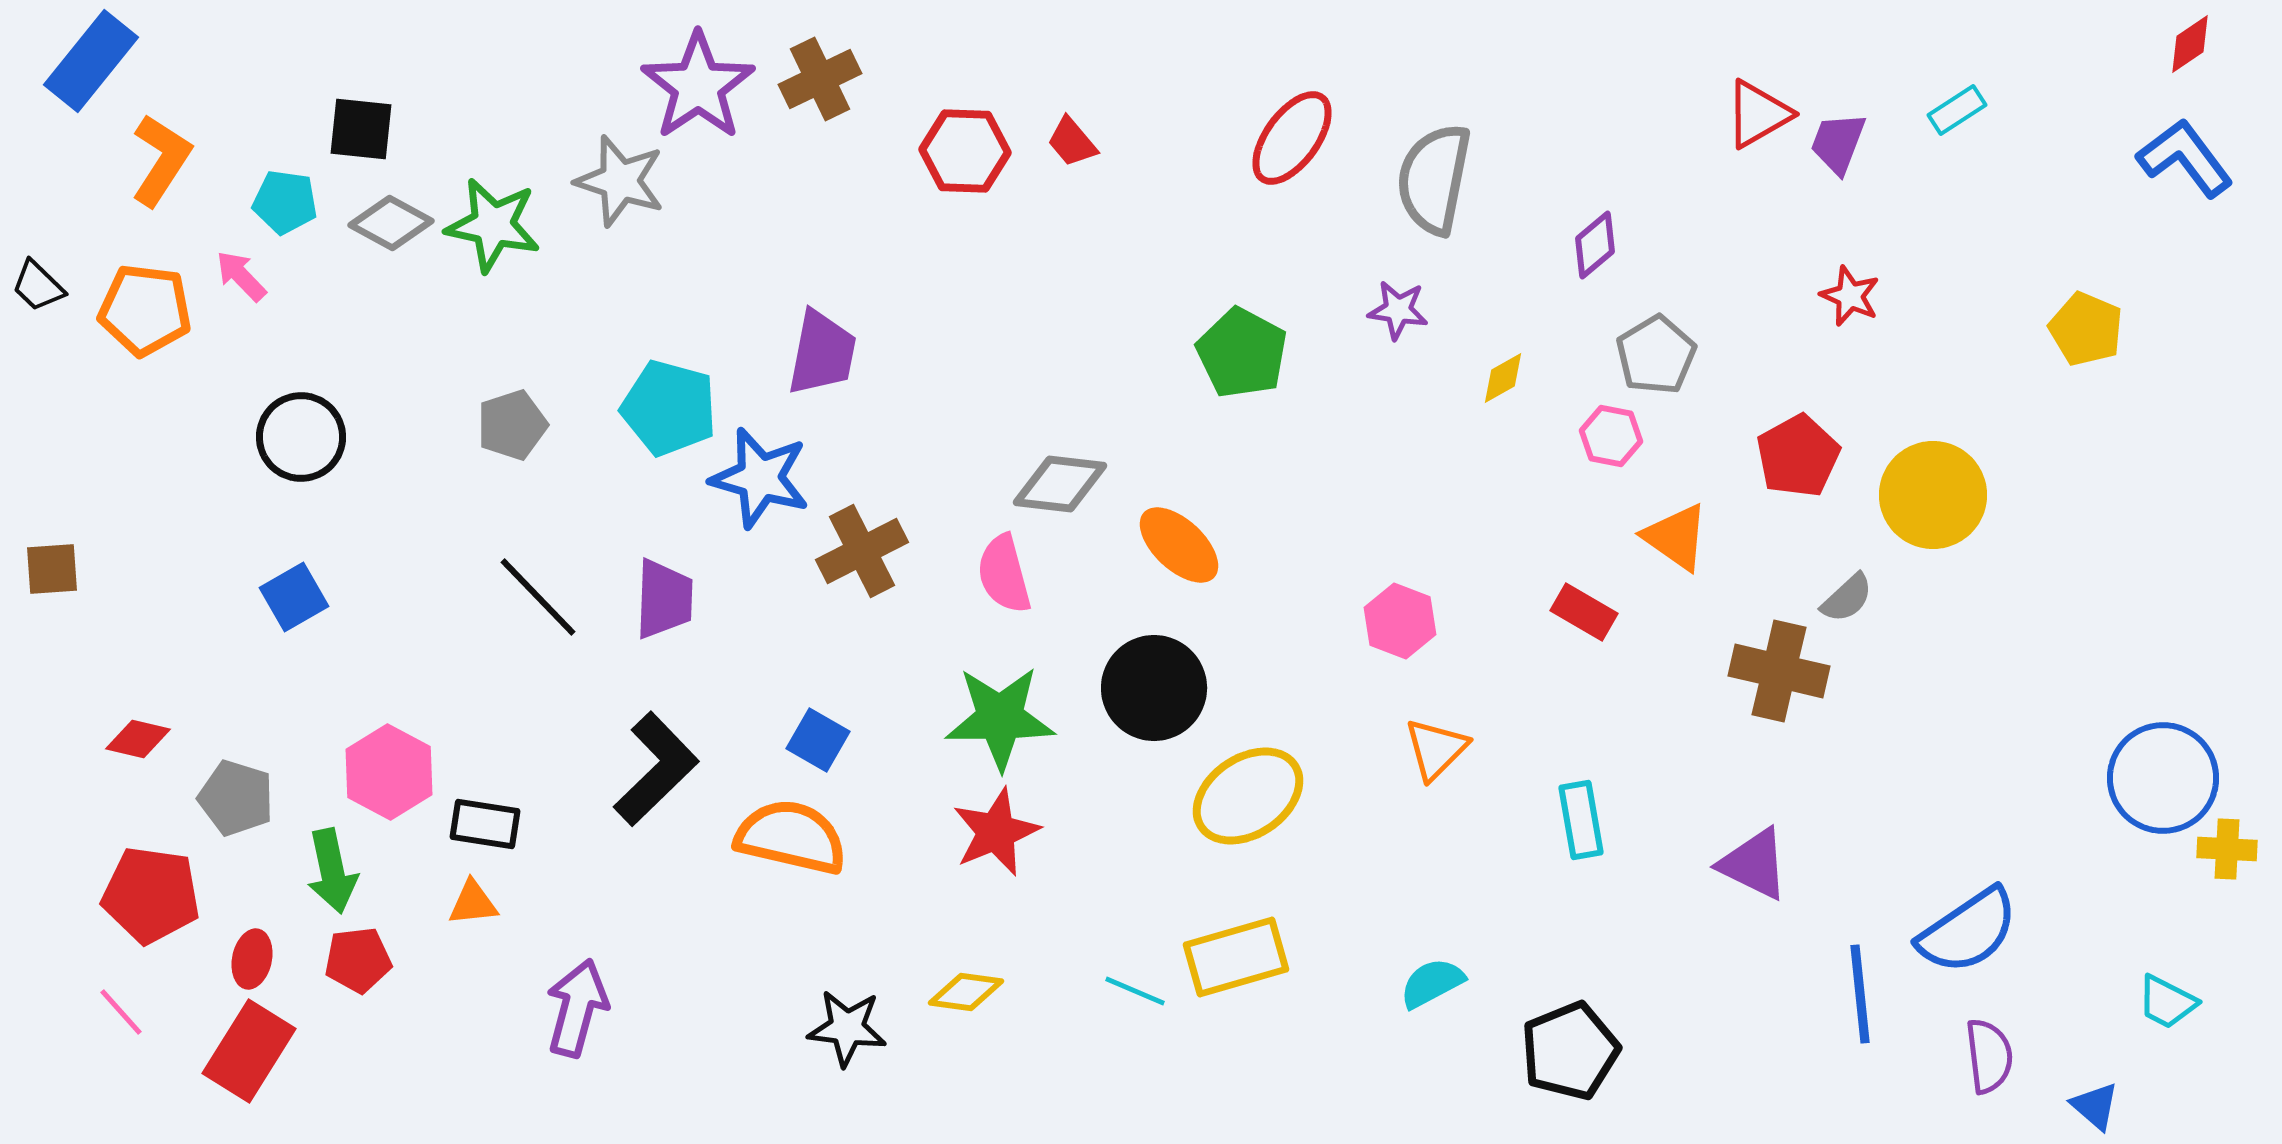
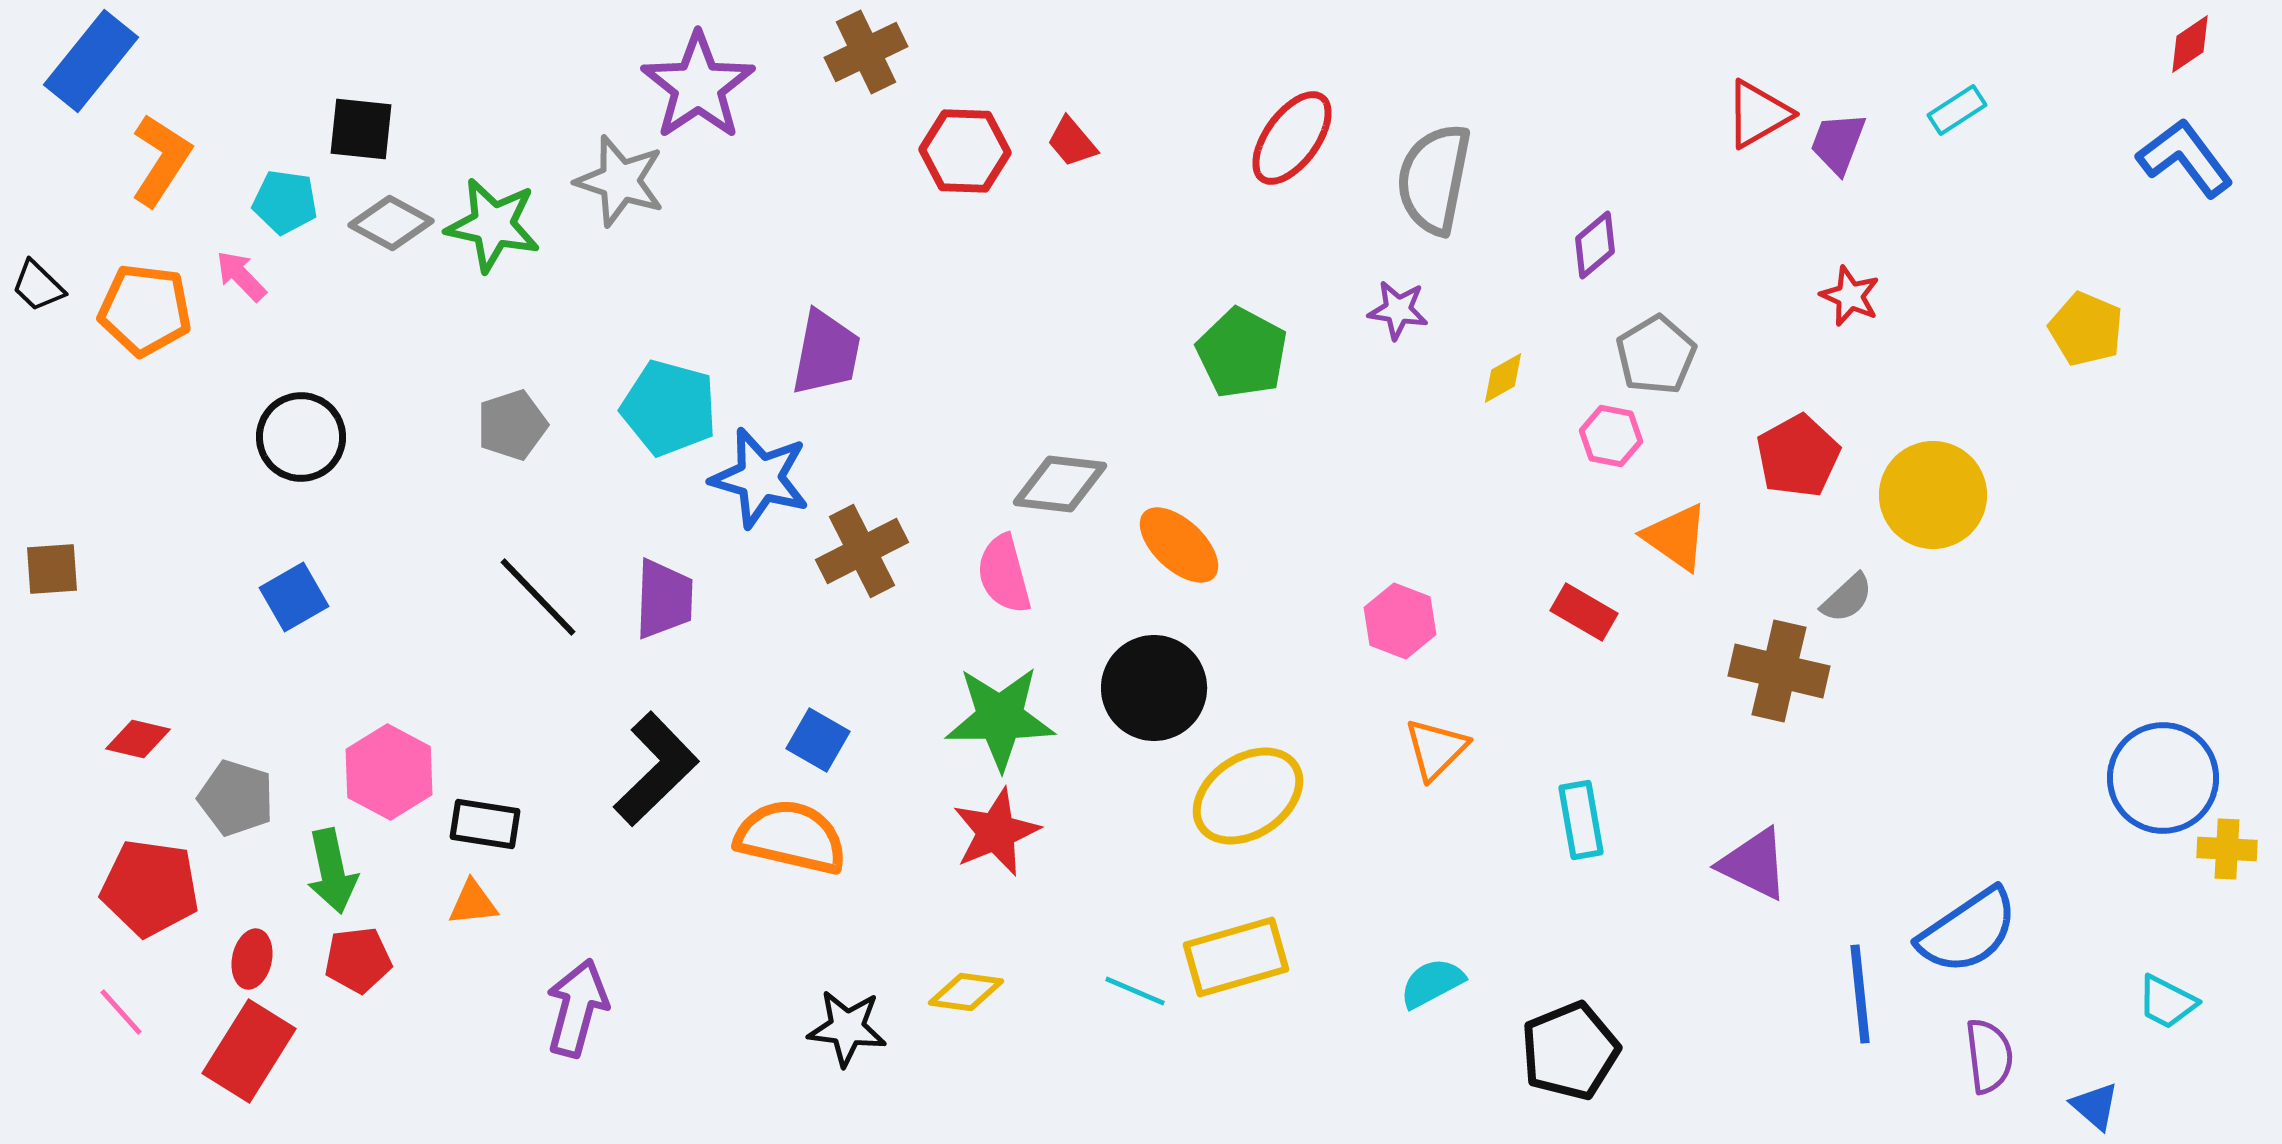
brown cross at (820, 79): moved 46 px right, 27 px up
purple trapezoid at (822, 353): moved 4 px right
red pentagon at (151, 895): moved 1 px left, 7 px up
